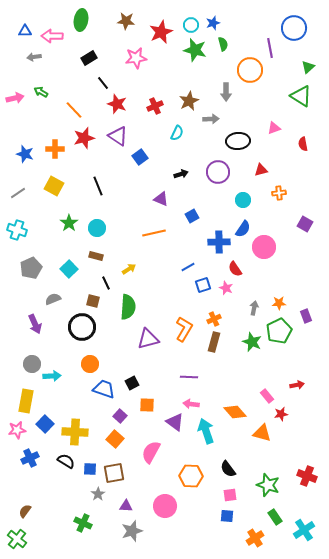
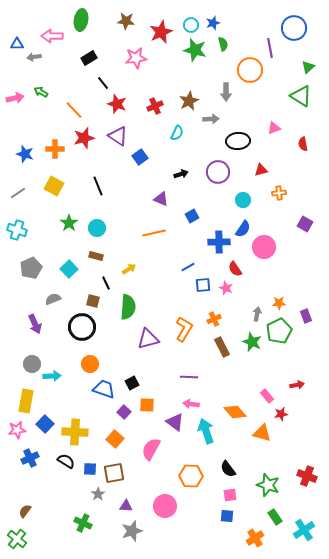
blue triangle at (25, 31): moved 8 px left, 13 px down
blue square at (203, 285): rotated 14 degrees clockwise
gray arrow at (254, 308): moved 3 px right, 6 px down
brown rectangle at (214, 342): moved 8 px right, 5 px down; rotated 42 degrees counterclockwise
purple square at (120, 416): moved 4 px right, 4 px up
pink semicircle at (151, 452): moved 3 px up
